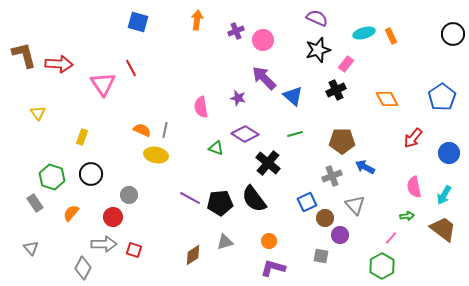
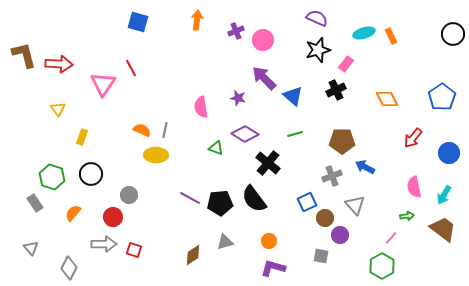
pink triangle at (103, 84): rotated 8 degrees clockwise
yellow triangle at (38, 113): moved 20 px right, 4 px up
yellow ellipse at (156, 155): rotated 10 degrees counterclockwise
orange semicircle at (71, 213): moved 2 px right
gray diamond at (83, 268): moved 14 px left
